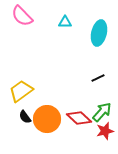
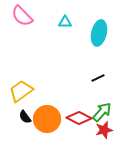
red diamond: rotated 15 degrees counterclockwise
red star: moved 1 px left, 1 px up
